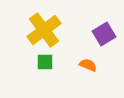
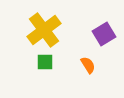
orange semicircle: rotated 36 degrees clockwise
